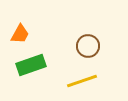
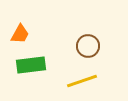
green rectangle: rotated 12 degrees clockwise
